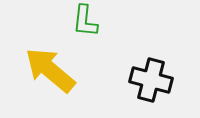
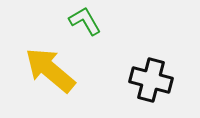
green L-shape: rotated 144 degrees clockwise
